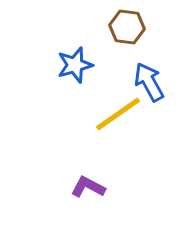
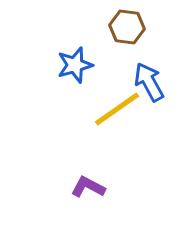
yellow line: moved 1 px left, 5 px up
